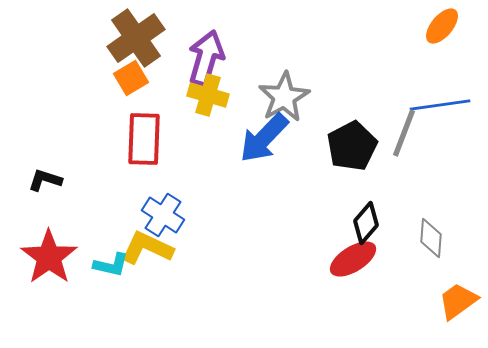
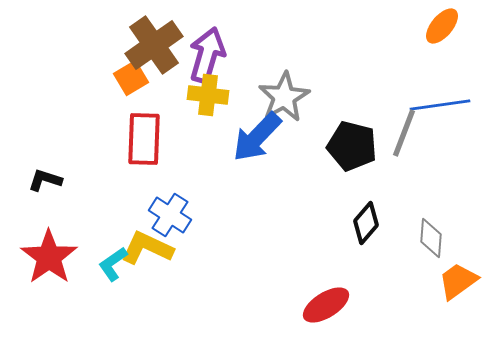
brown cross: moved 18 px right, 7 px down
purple arrow: moved 1 px right, 3 px up
yellow cross: rotated 9 degrees counterclockwise
blue arrow: moved 7 px left, 1 px up
black pentagon: rotated 30 degrees counterclockwise
blue cross: moved 7 px right
red ellipse: moved 27 px left, 46 px down
cyan L-shape: moved 2 px right, 1 px up; rotated 132 degrees clockwise
orange trapezoid: moved 20 px up
